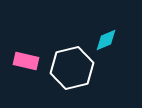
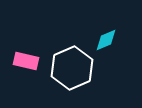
white hexagon: rotated 9 degrees counterclockwise
